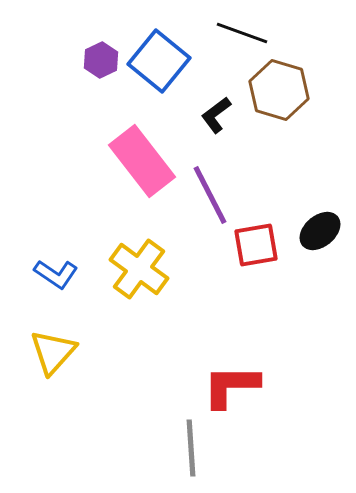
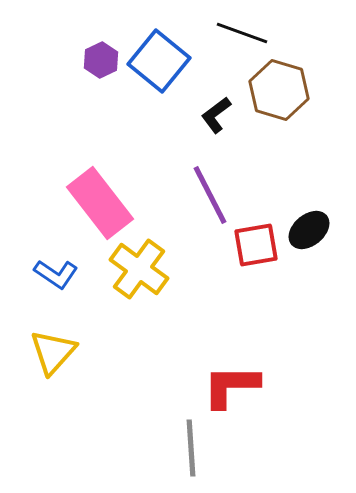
pink rectangle: moved 42 px left, 42 px down
black ellipse: moved 11 px left, 1 px up
